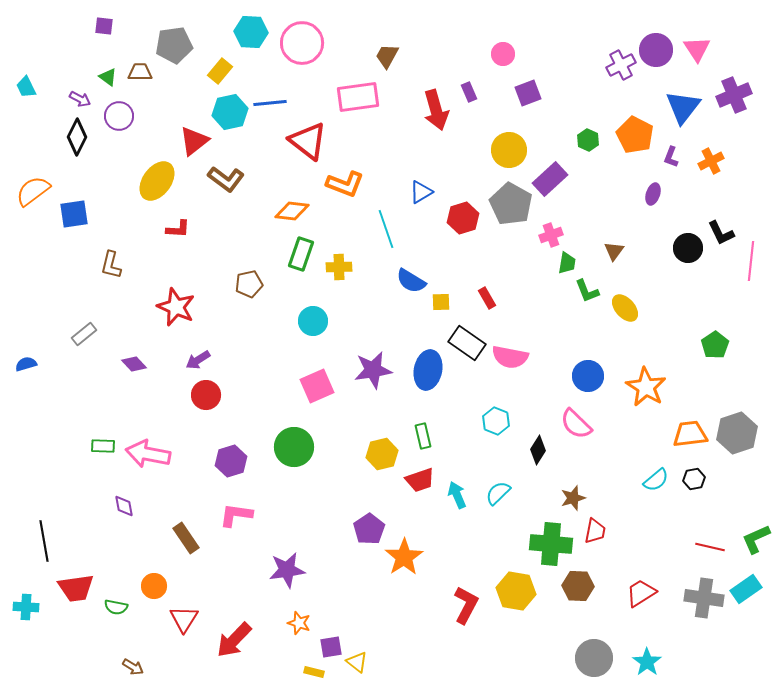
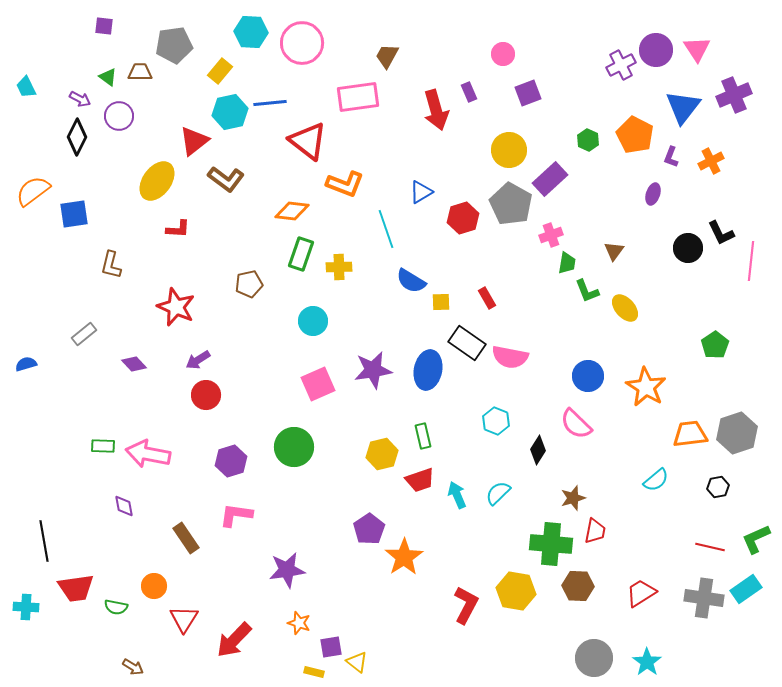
pink square at (317, 386): moved 1 px right, 2 px up
black hexagon at (694, 479): moved 24 px right, 8 px down
